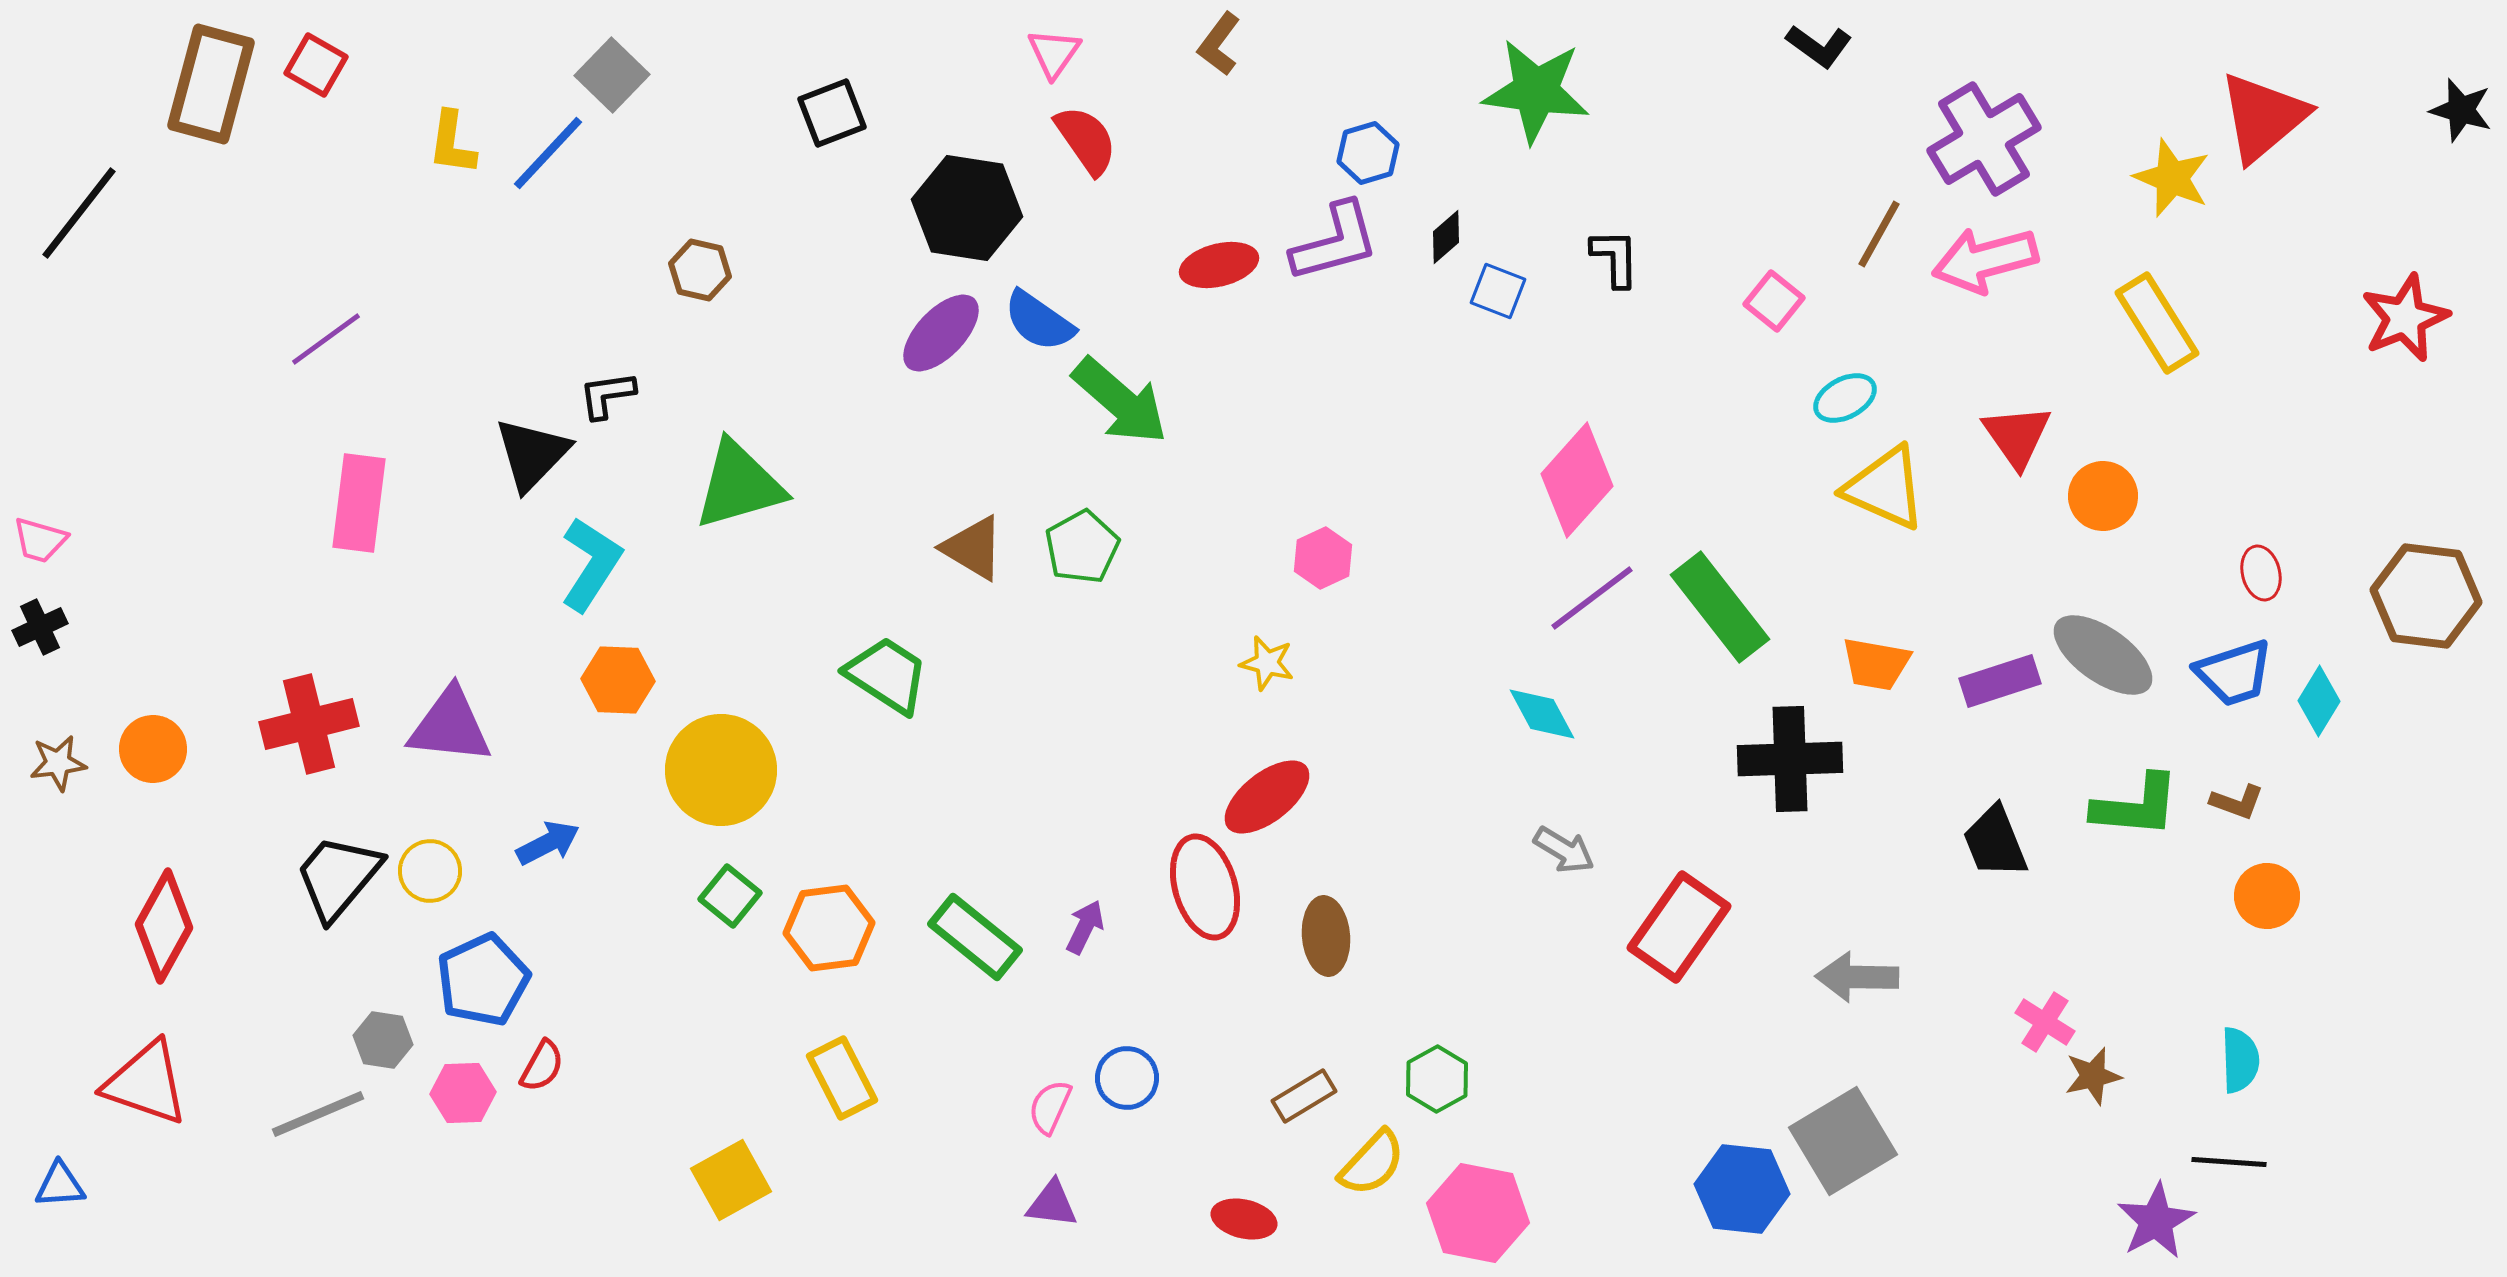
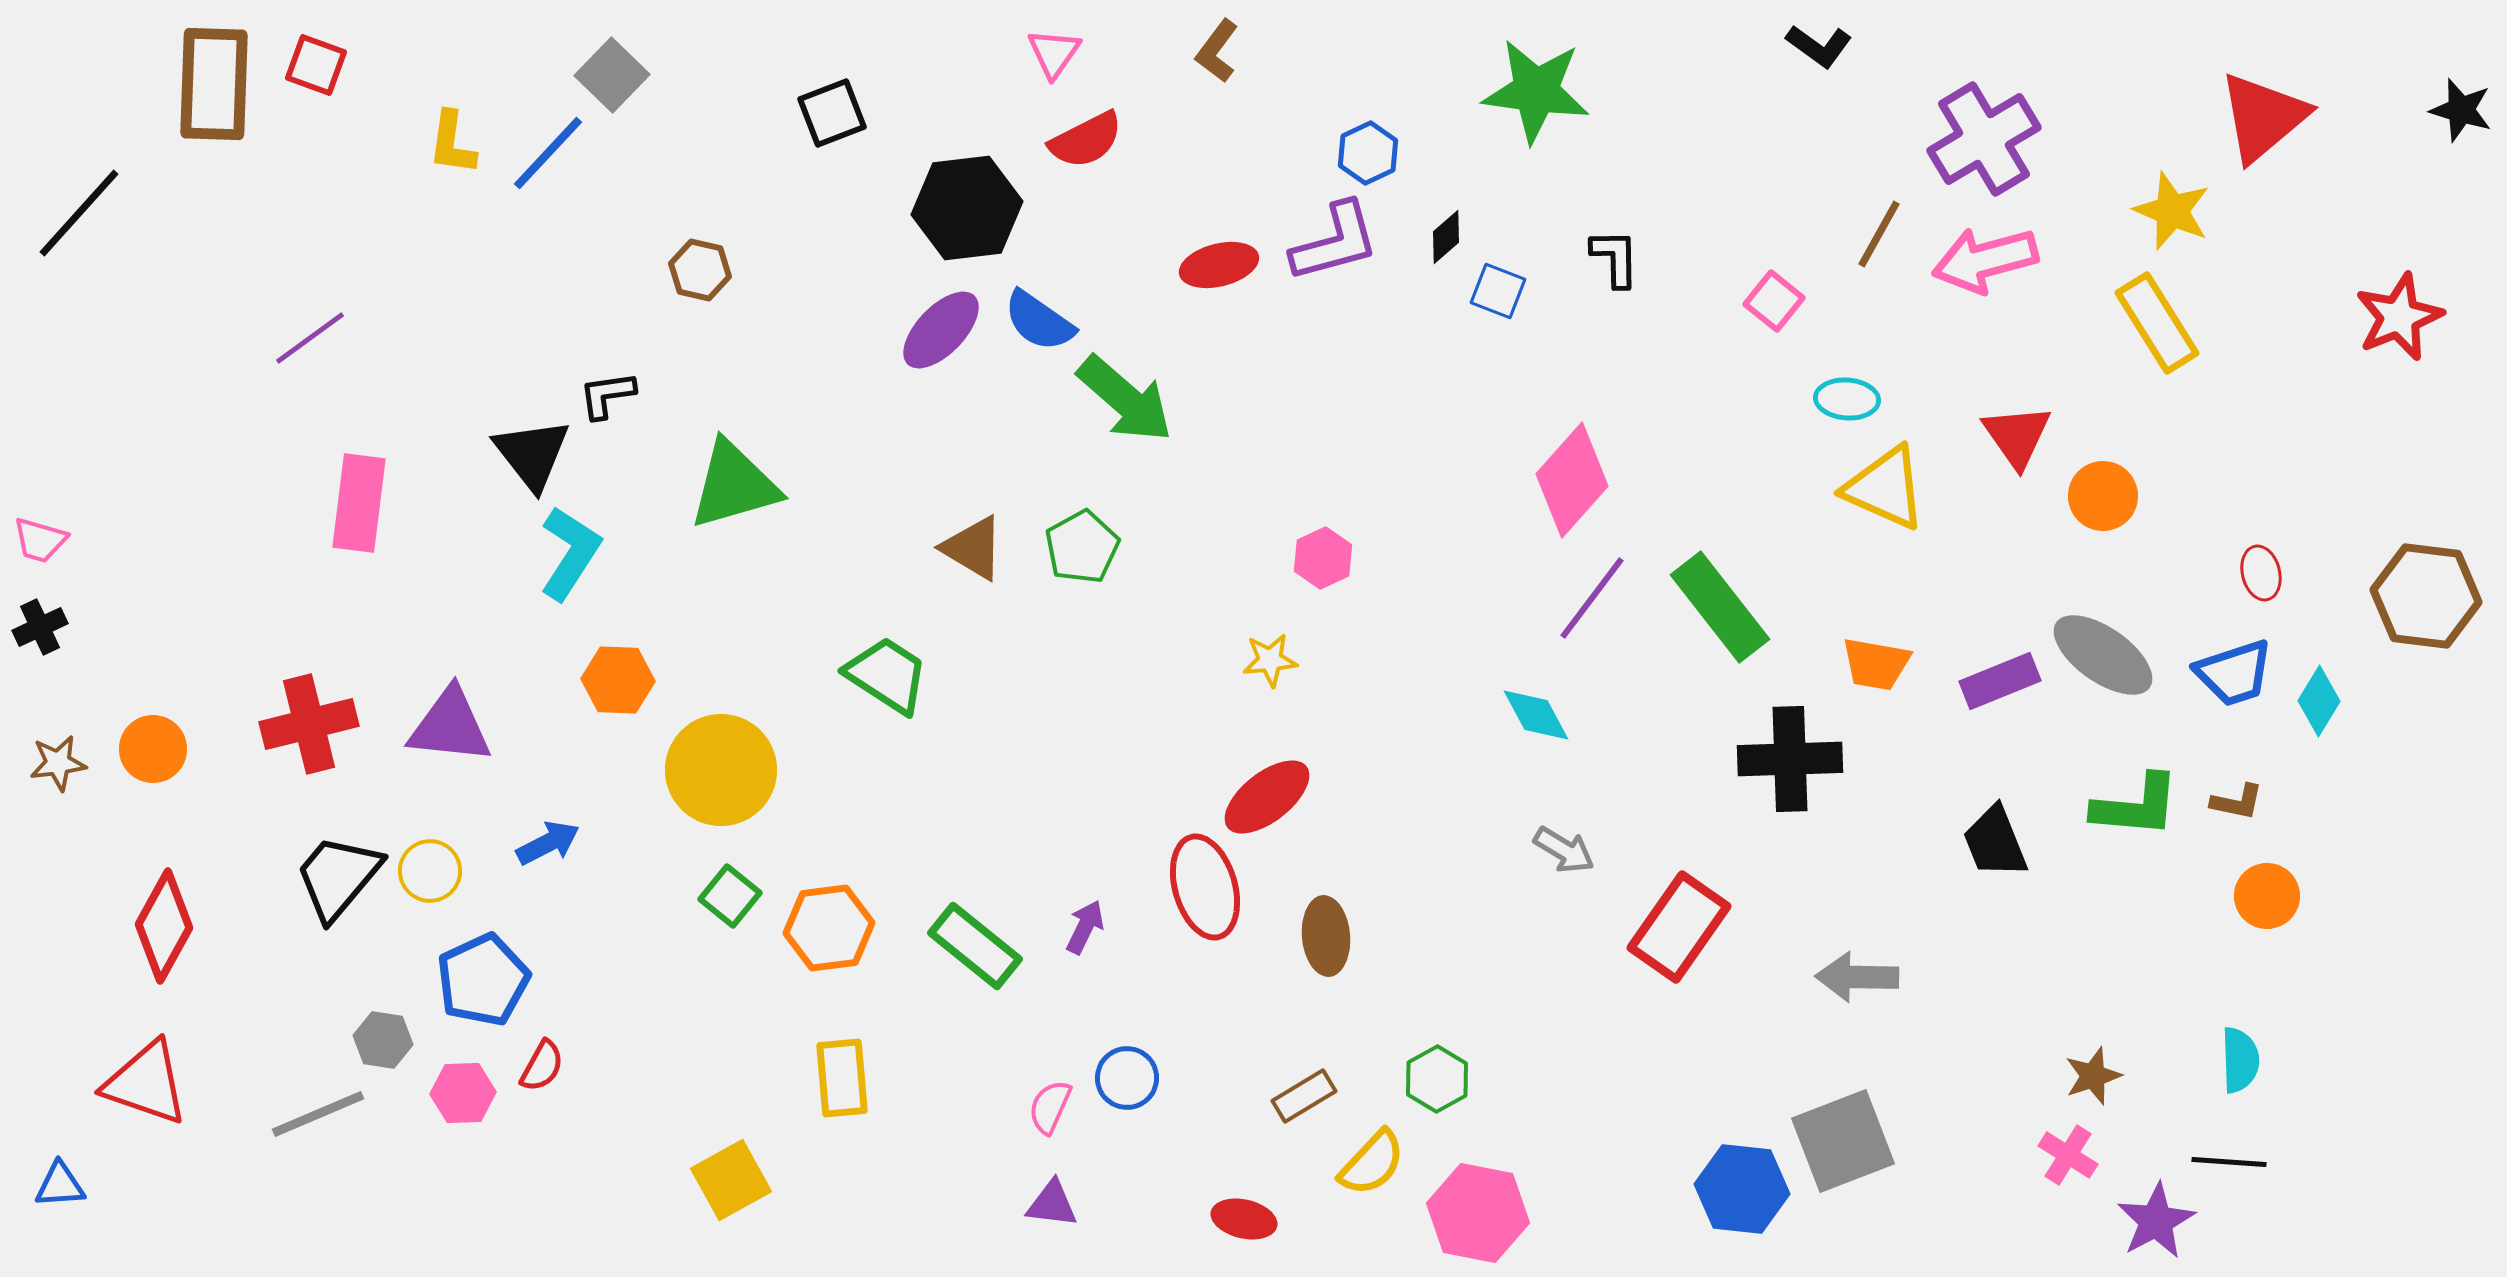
brown L-shape at (1219, 44): moved 2 px left, 7 px down
red square at (316, 65): rotated 10 degrees counterclockwise
brown rectangle at (211, 84): moved 3 px right; rotated 13 degrees counterclockwise
red semicircle at (1086, 140): rotated 98 degrees clockwise
blue hexagon at (1368, 153): rotated 8 degrees counterclockwise
yellow star at (2172, 178): moved 33 px down
black hexagon at (967, 208): rotated 16 degrees counterclockwise
black line at (79, 213): rotated 4 degrees clockwise
red star at (2405, 318): moved 6 px left, 1 px up
purple ellipse at (941, 333): moved 3 px up
purple line at (326, 339): moved 16 px left, 1 px up
cyan ellipse at (1845, 398): moved 2 px right, 1 px down; rotated 32 degrees clockwise
green arrow at (1120, 401): moved 5 px right, 2 px up
black triangle at (532, 454): rotated 22 degrees counterclockwise
pink diamond at (1577, 480): moved 5 px left
green triangle at (739, 485): moved 5 px left
cyan L-shape at (591, 564): moved 21 px left, 11 px up
purple line at (1592, 598): rotated 16 degrees counterclockwise
yellow star at (1267, 663): moved 3 px right, 3 px up; rotated 20 degrees counterclockwise
purple rectangle at (2000, 681): rotated 4 degrees counterclockwise
cyan diamond at (1542, 714): moved 6 px left, 1 px down
brown L-shape at (2237, 802): rotated 8 degrees counterclockwise
green rectangle at (975, 937): moved 9 px down
pink cross at (2045, 1022): moved 23 px right, 133 px down
brown star at (2093, 1076): rotated 6 degrees counterclockwise
yellow rectangle at (842, 1078): rotated 22 degrees clockwise
gray square at (1843, 1141): rotated 10 degrees clockwise
